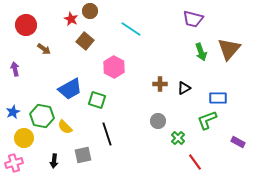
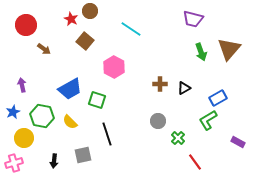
purple arrow: moved 7 px right, 16 px down
blue rectangle: rotated 30 degrees counterclockwise
green L-shape: moved 1 px right; rotated 10 degrees counterclockwise
yellow semicircle: moved 5 px right, 5 px up
